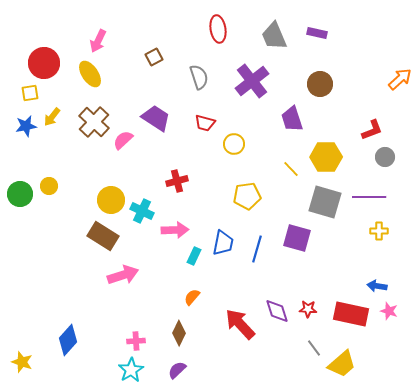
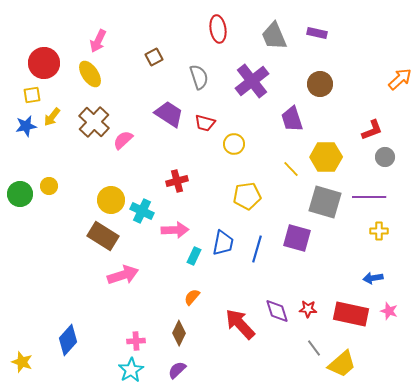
yellow square at (30, 93): moved 2 px right, 2 px down
purple trapezoid at (156, 118): moved 13 px right, 4 px up
blue arrow at (377, 286): moved 4 px left, 8 px up; rotated 18 degrees counterclockwise
